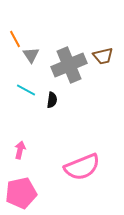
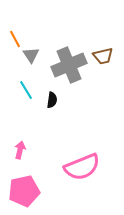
cyan line: rotated 30 degrees clockwise
pink pentagon: moved 3 px right, 2 px up
